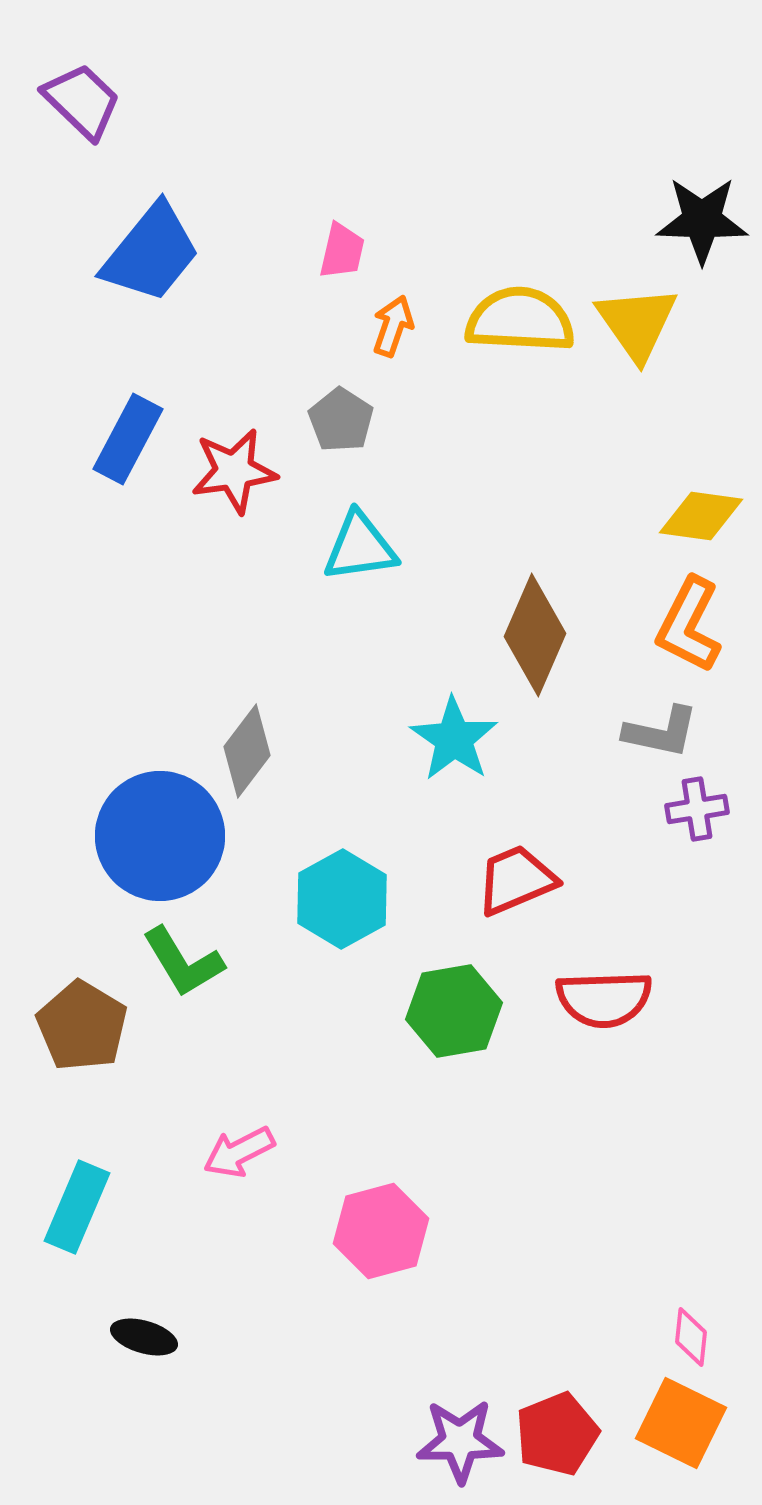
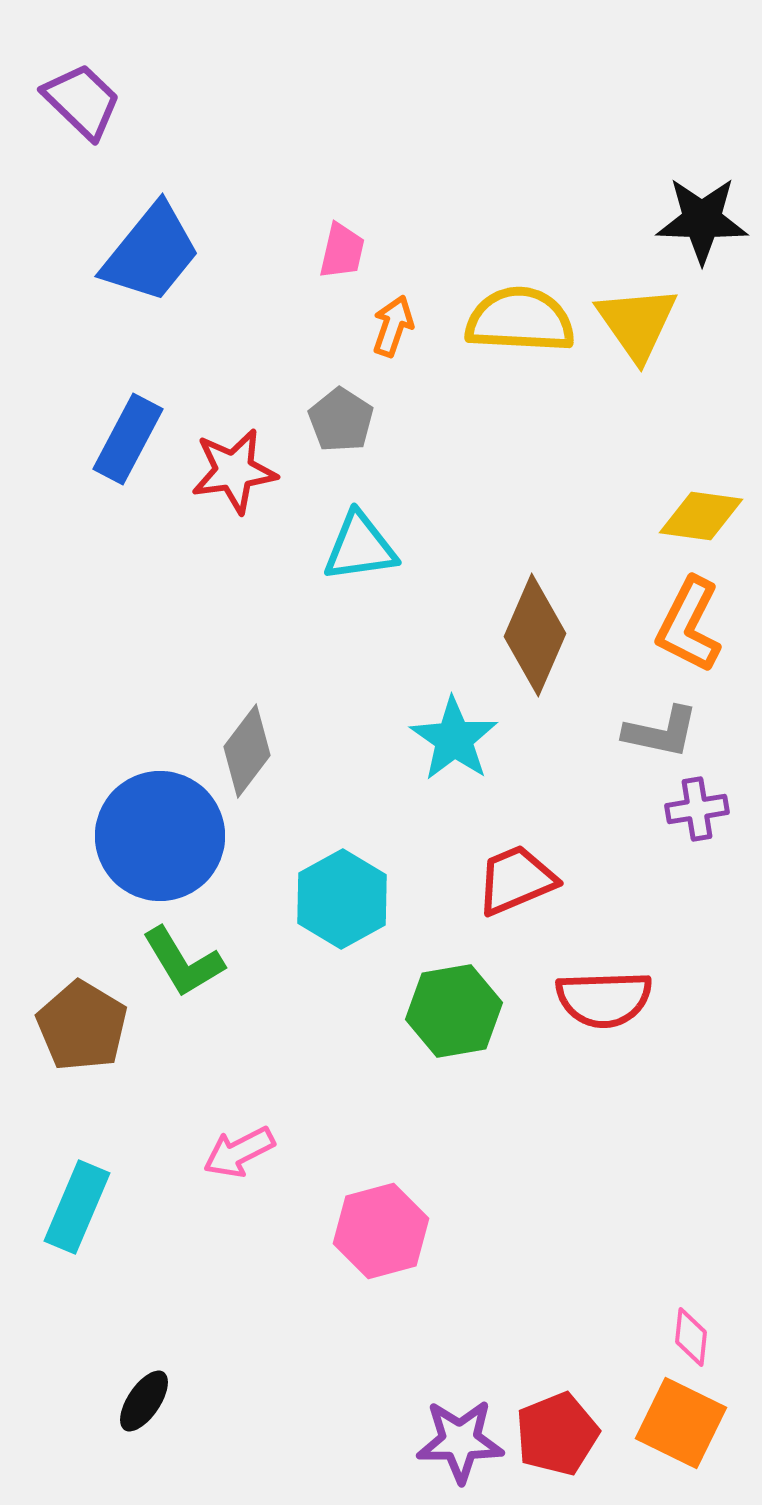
black ellipse: moved 64 px down; rotated 72 degrees counterclockwise
